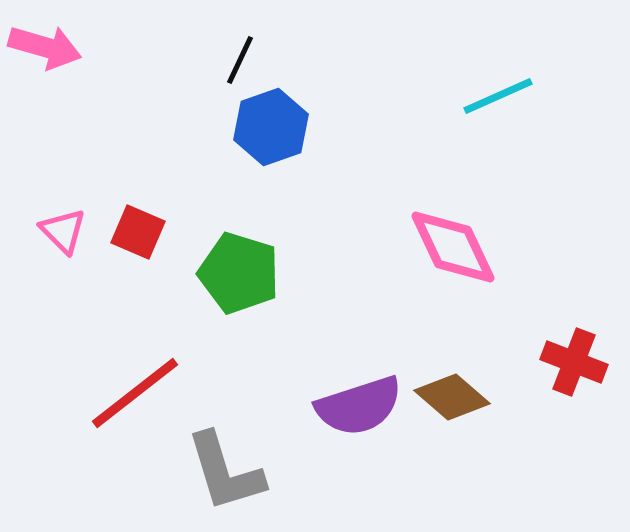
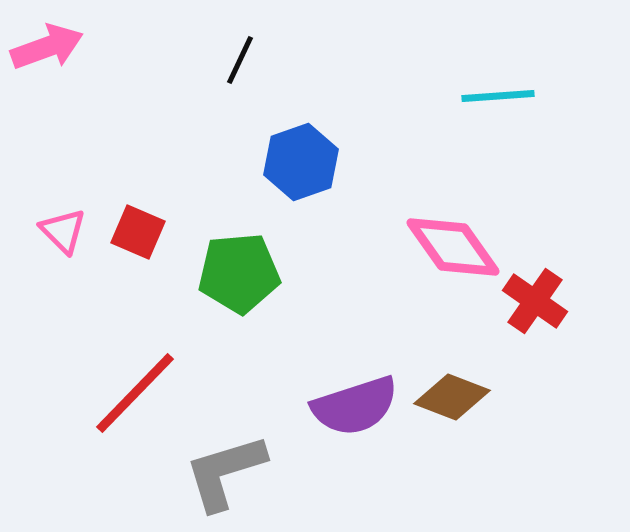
pink arrow: moved 2 px right; rotated 36 degrees counterclockwise
cyan line: rotated 20 degrees clockwise
blue hexagon: moved 30 px right, 35 px down
pink diamond: rotated 10 degrees counterclockwise
green pentagon: rotated 22 degrees counterclockwise
red cross: moved 39 px left, 61 px up; rotated 14 degrees clockwise
red line: rotated 8 degrees counterclockwise
brown diamond: rotated 20 degrees counterclockwise
purple semicircle: moved 4 px left
gray L-shape: rotated 90 degrees clockwise
